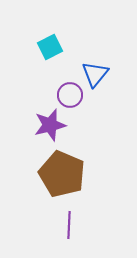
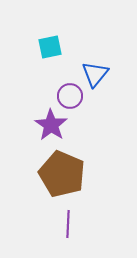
cyan square: rotated 15 degrees clockwise
purple circle: moved 1 px down
purple star: moved 1 px right; rotated 24 degrees counterclockwise
purple line: moved 1 px left, 1 px up
